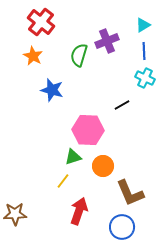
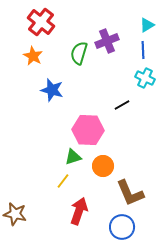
cyan triangle: moved 4 px right
blue line: moved 1 px left, 1 px up
green semicircle: moved 2 px up
brown star: rotated 15 degrees clockwise
